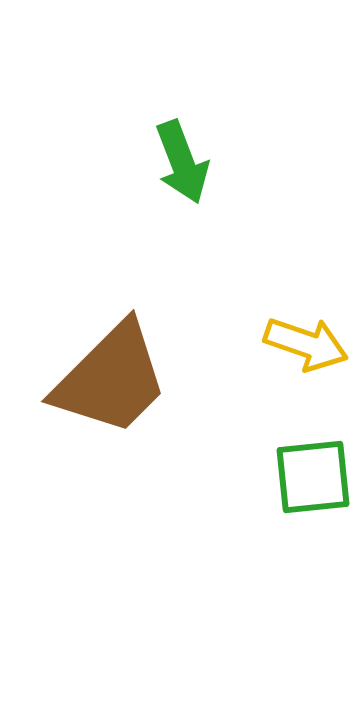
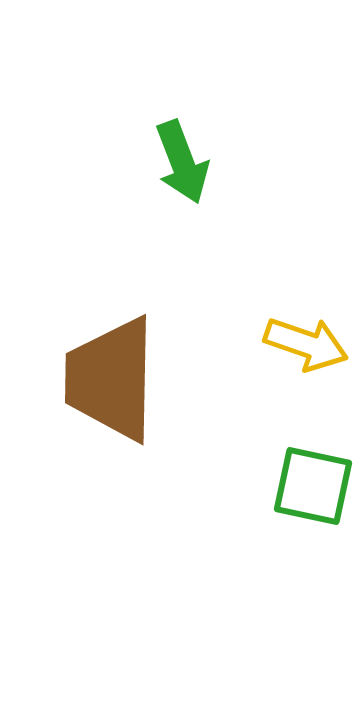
brown trapezoid: rotated 136 degrees clockwise
green square: moved 9 px down; rotated 18 degrees clockwise
